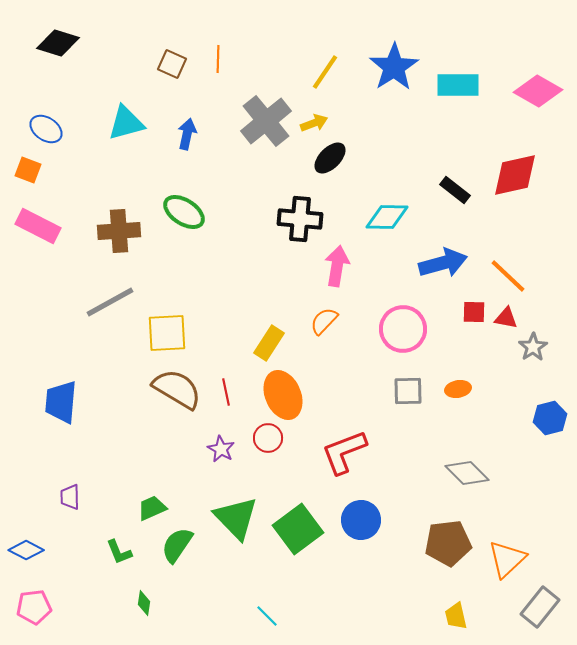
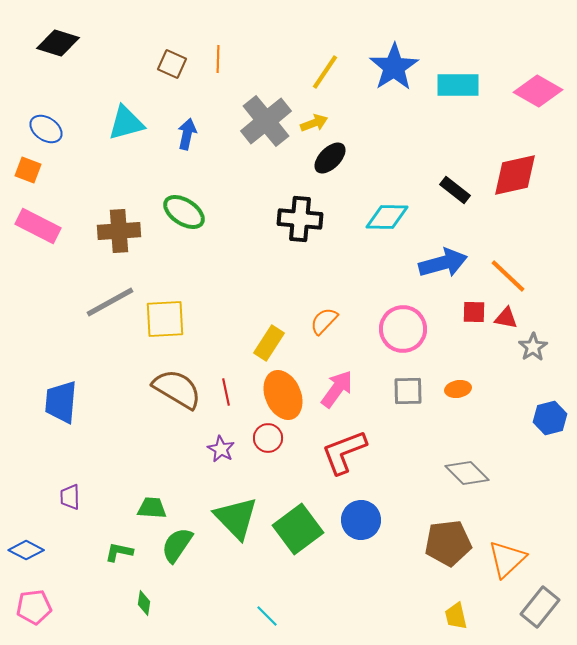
pink arrow at (337, 266): moved 123 px down; rotated 27 degrees clockwise
yellow square at (167, 333): moved 2 px left, 14 px up
green trapezoid at (152, 508): rotated 28 degrees clockwise
green L-shape at (119, 552): rotated 124 degrees clockwise
